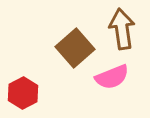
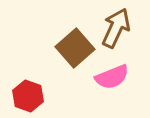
brown arrow: moved 6 px left, 1 px up; rotated 33 degrees clockwise
red hexagon: moved 5 px right, 3 px down; rotated 12 degrees counterclockwise
